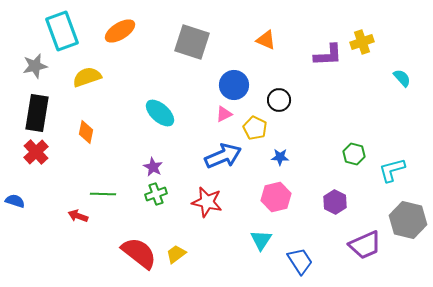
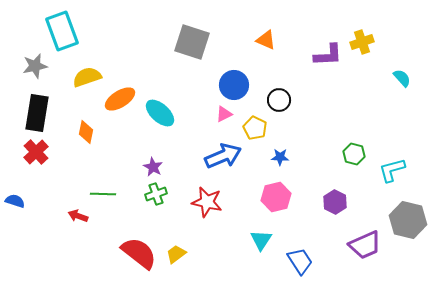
orange ellipse: moved 68 px down
